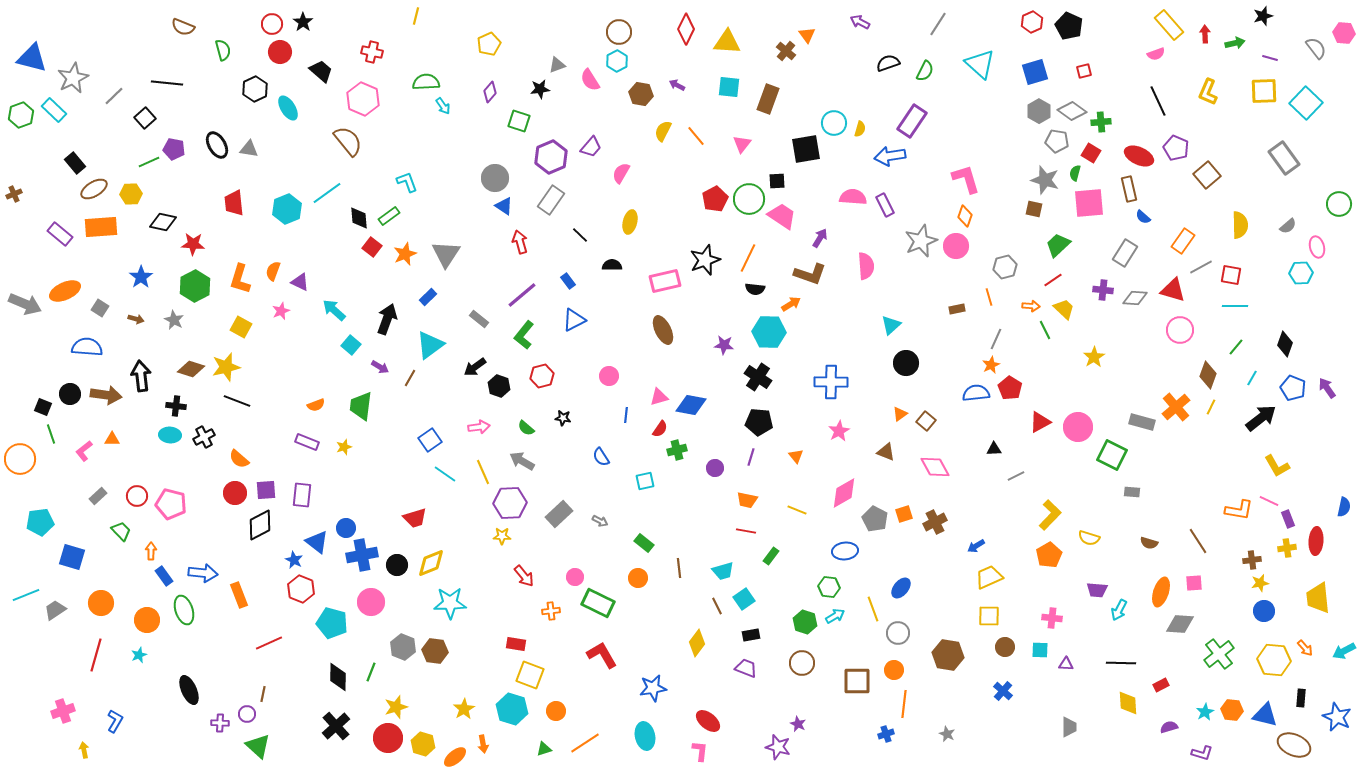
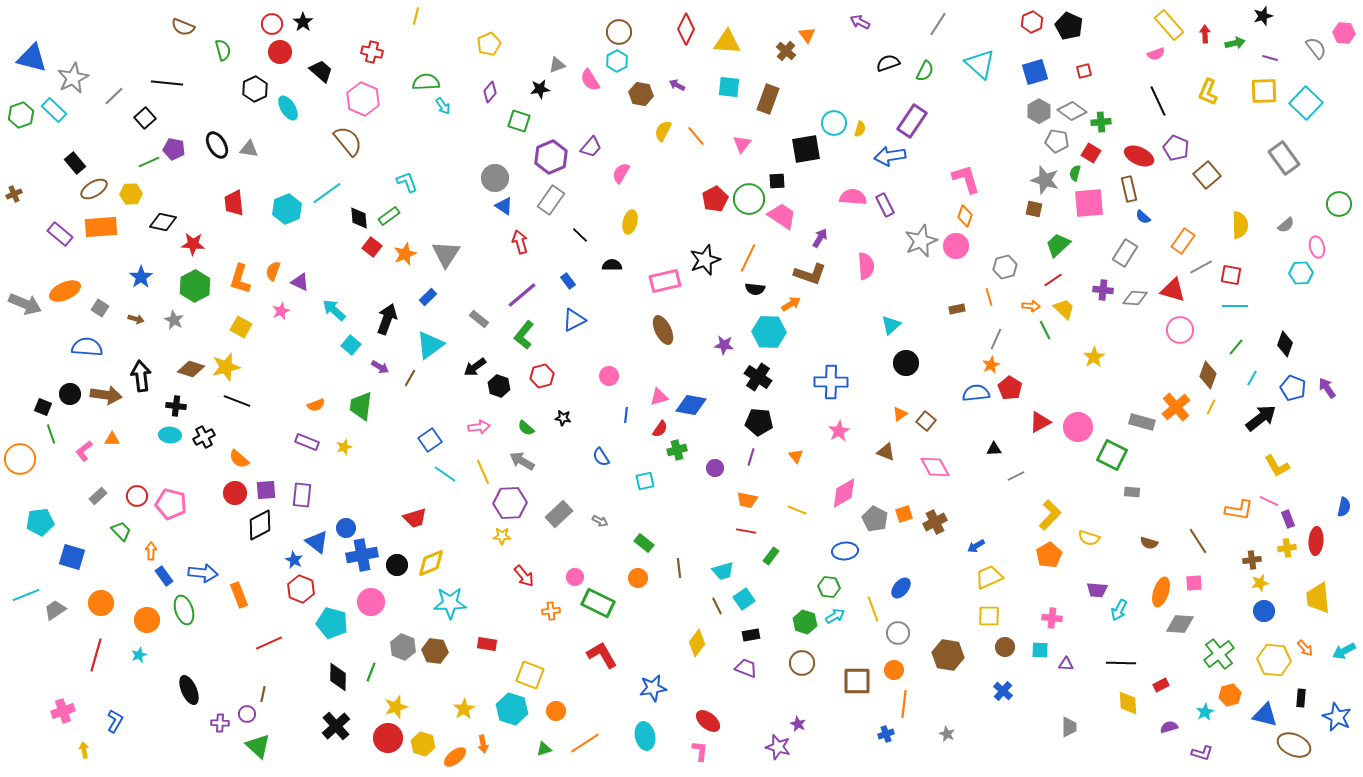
gray semicircle at (1288, 226): moved 2 px left, 1 px up
red rectangle at (516, 644): moved 29 px left
orange hexagon at (1232, 710): moved 2 px left, 15 px up; rotated 20 degrees counterclockwise
